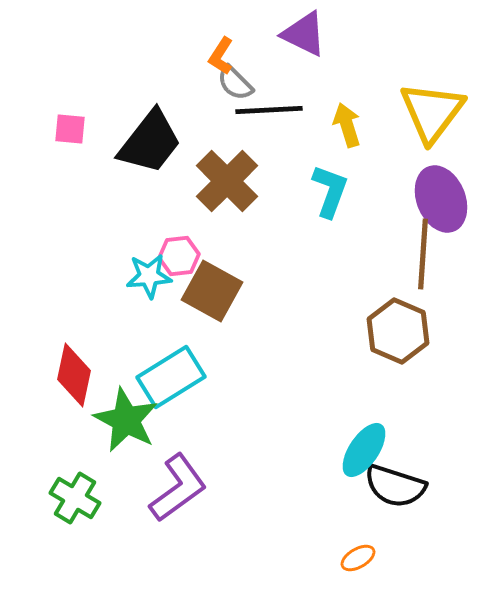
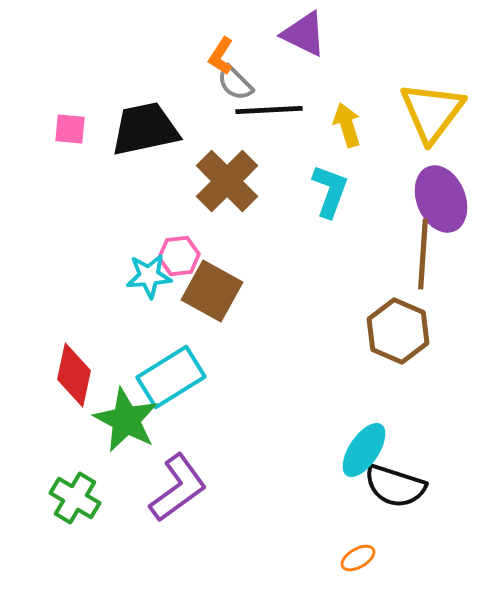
black trapezoid: moved 5 px left, 13 px up; rotated 140 degrees counterclockwise
